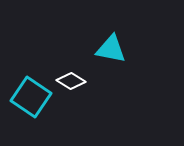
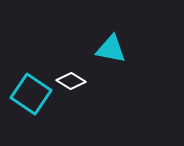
cyan square: moved 3 px up
